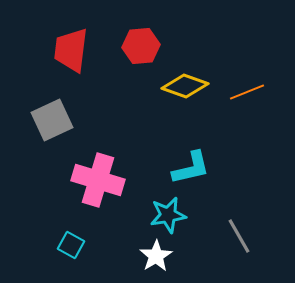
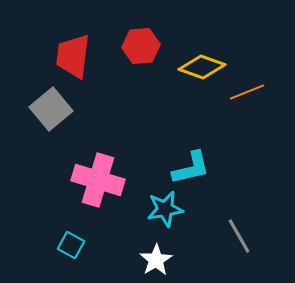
red trapezoid: moved 2 px right, 6 px down
yellow diamond: moved 17 px right, 19 px up
gray square: moved 1 px left, 11 px up; rotated 15 degrees counterclockwise
cyan star: moved 3 px left, 6 px up
white star: moved 4 px down
